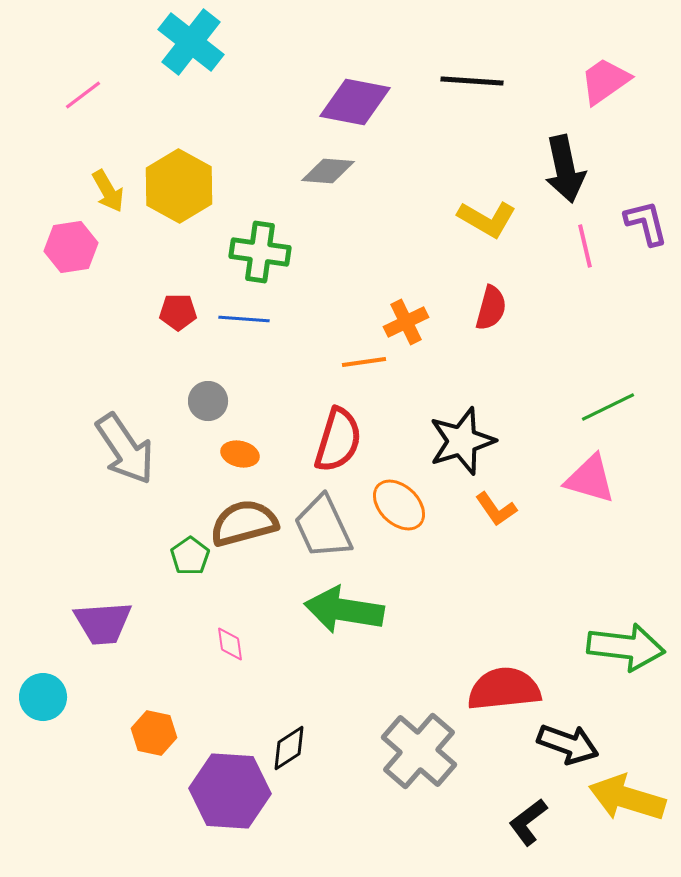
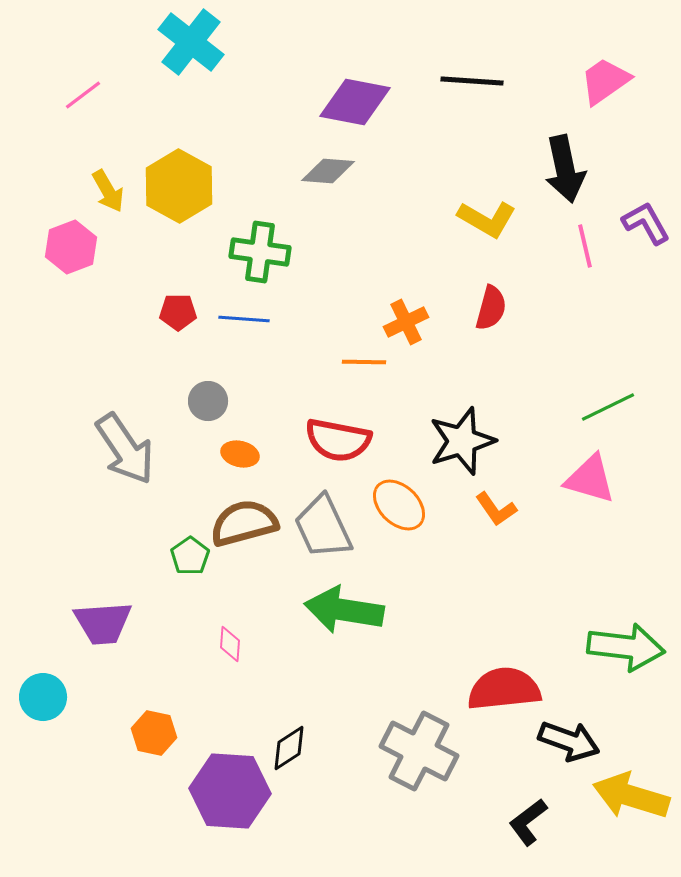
purple L-shape at (646, 223): rotated 15 degrees counterclockwise
pink hexagon at (71, 247): rotated 12 degrees counterclockwise
orange line at (364, 362): rotated 9 degrees clockwise
red semicircle at (338, 440): rotated 84 degrees clockwise
pink diamond at (230, 644): rotated 12 degrees clockwise
black arrow at (568, 744): moved 1 px right, 3 px up
gray cross at (419, 751): rotated 14 degrees counterclockwise
yellow arrow at (627, 798): moved 4 px right, 2 px up
